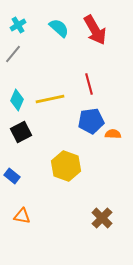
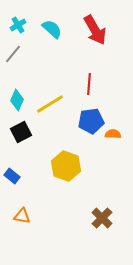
cyan semicircle: moved 7 px left, 1 px down
red line: rotated 20 degrees clockwise
yellow line: moved 5 px down; rotated 20 degrees counterclockwise
